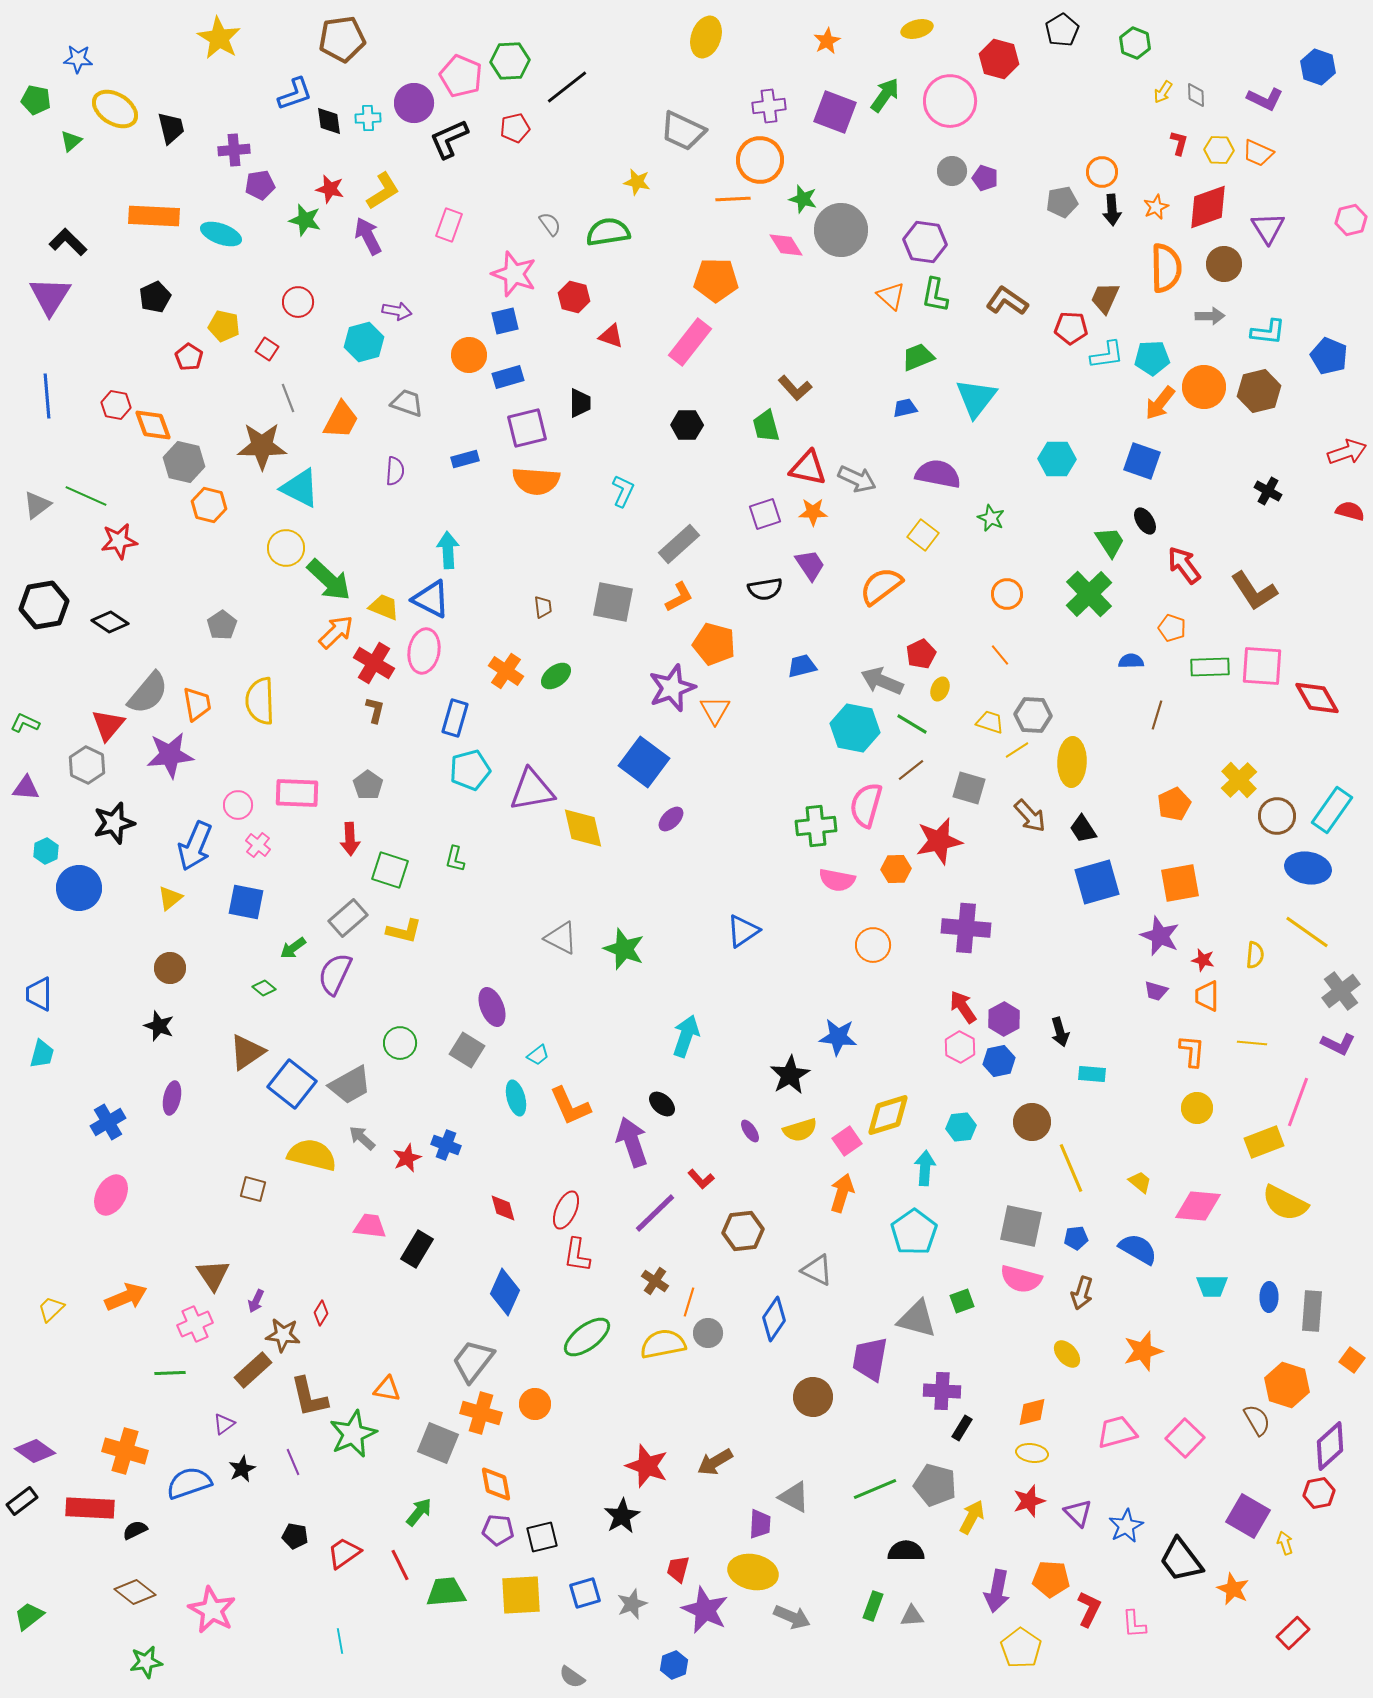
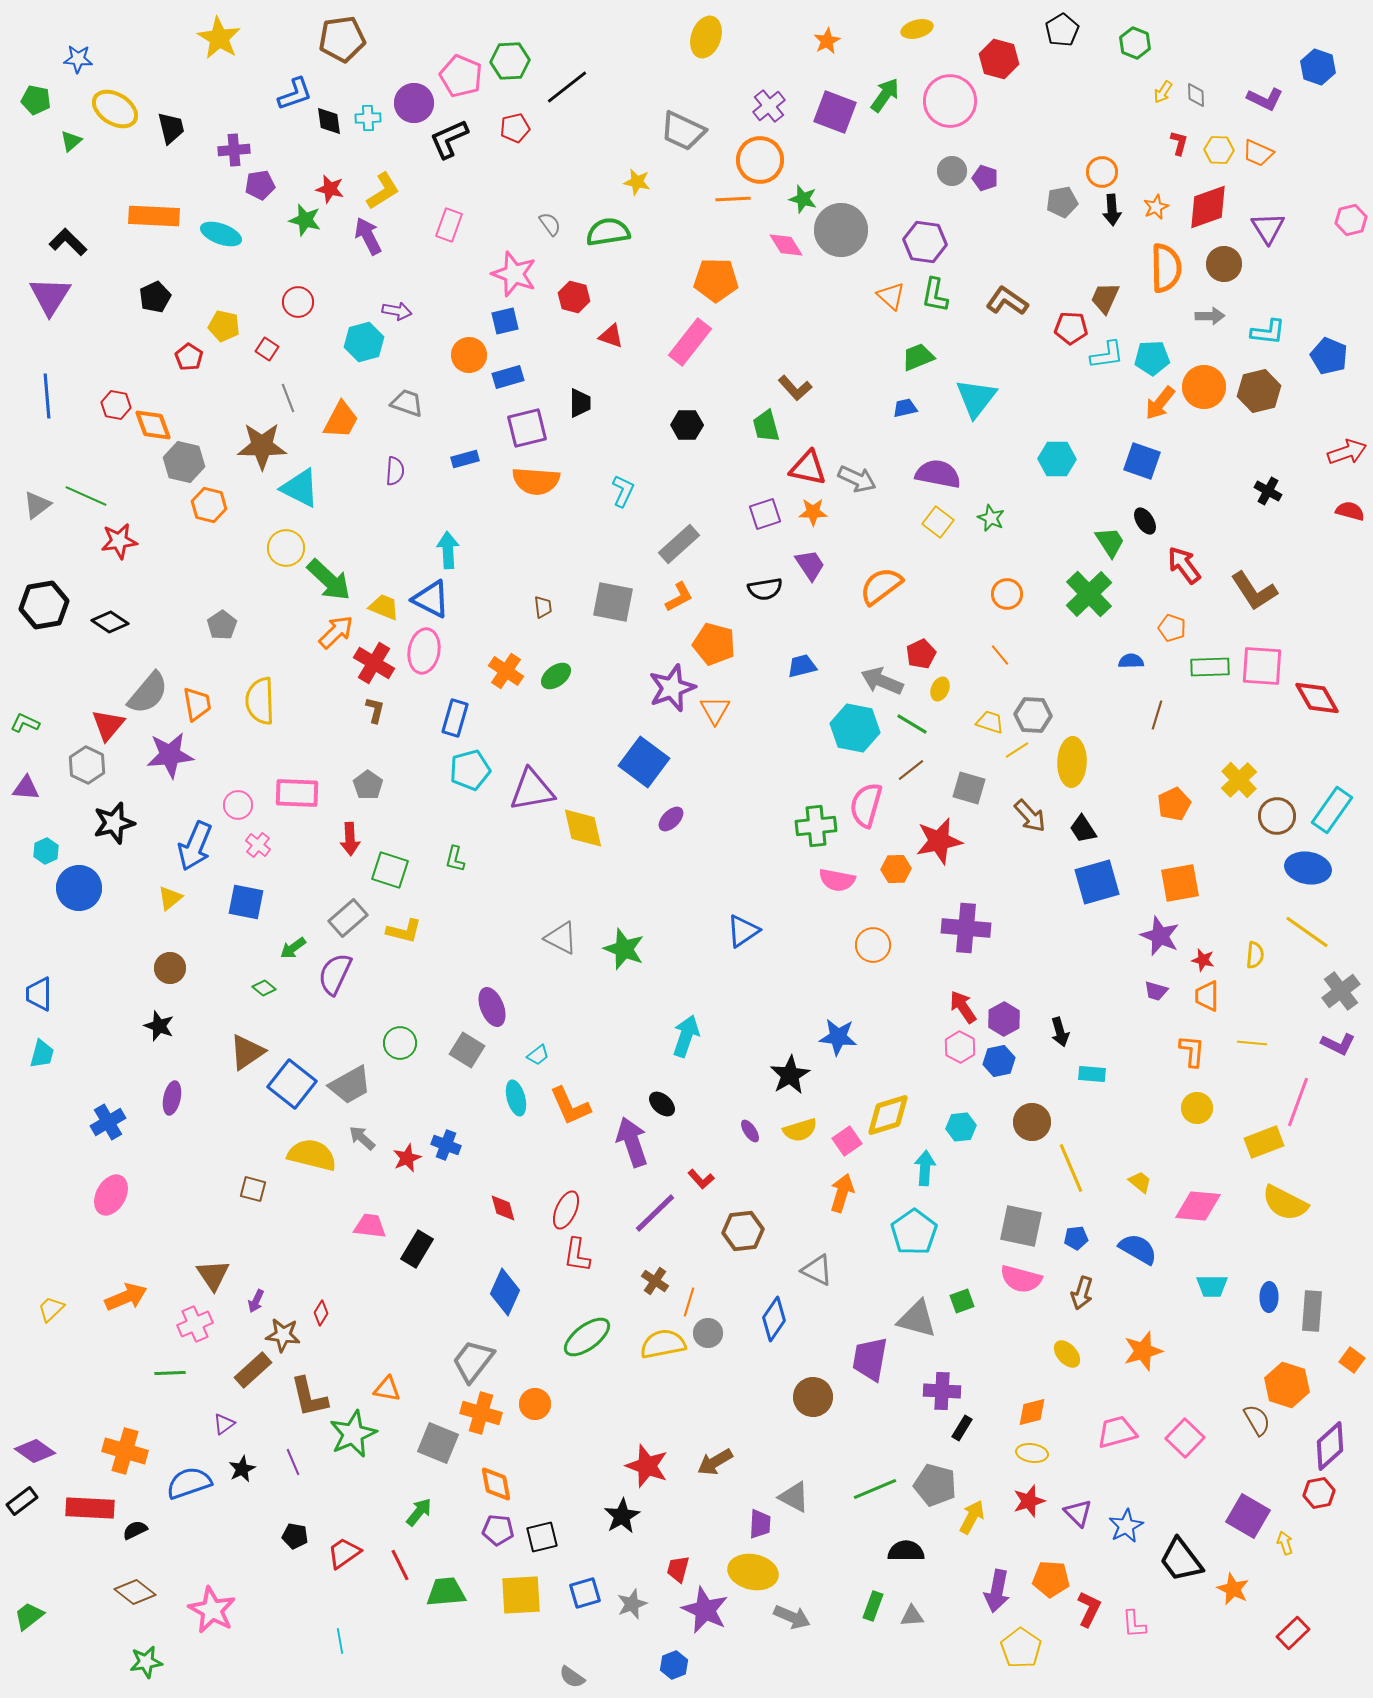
purple cross at (769, 106): rotated 32 degrees counterclockwise
yellow square at (923, 535): moved 15 px right, 13 px up
